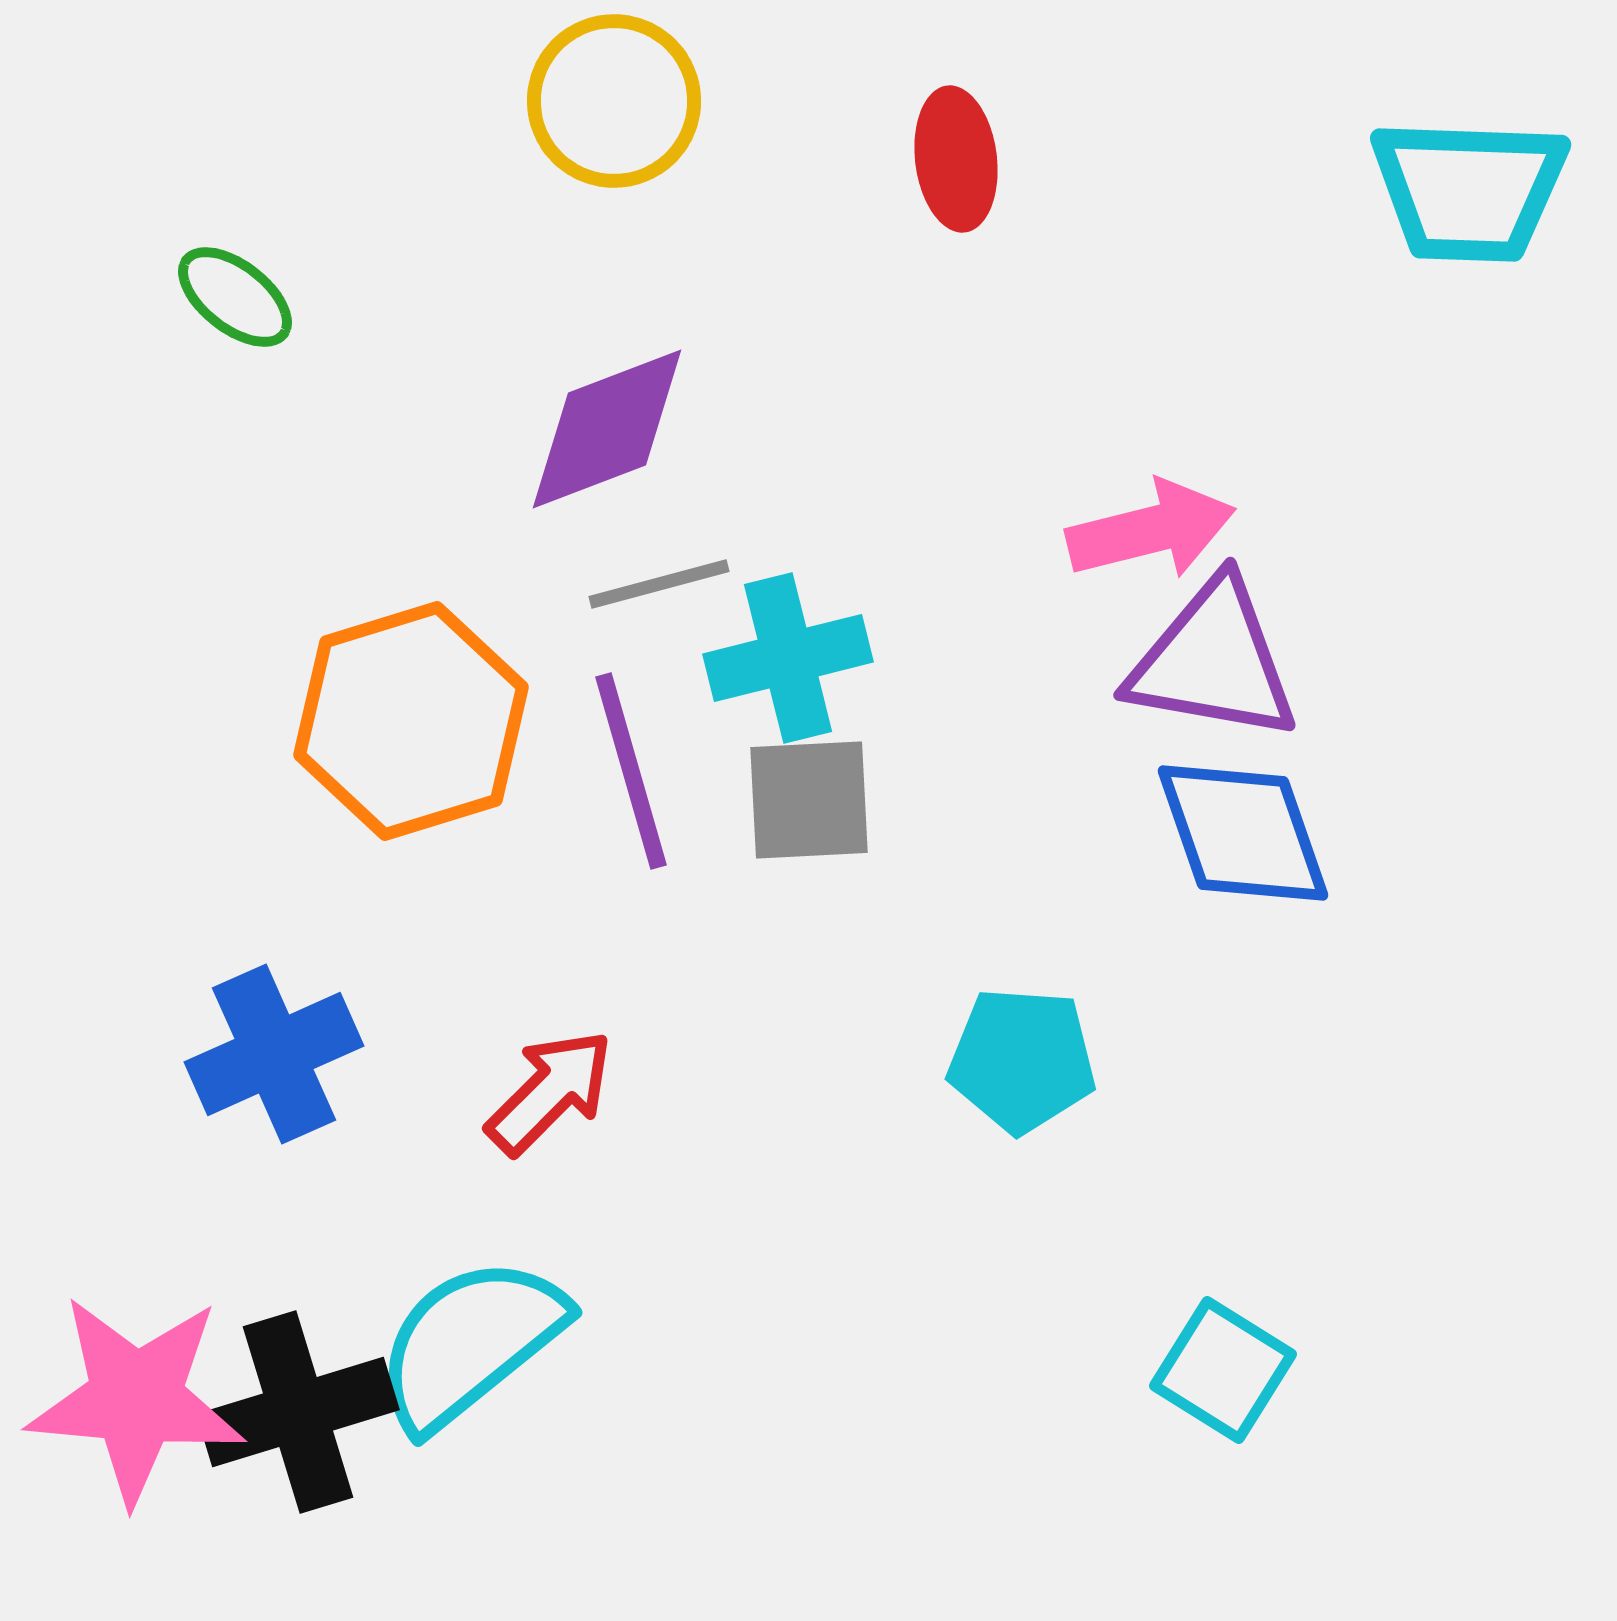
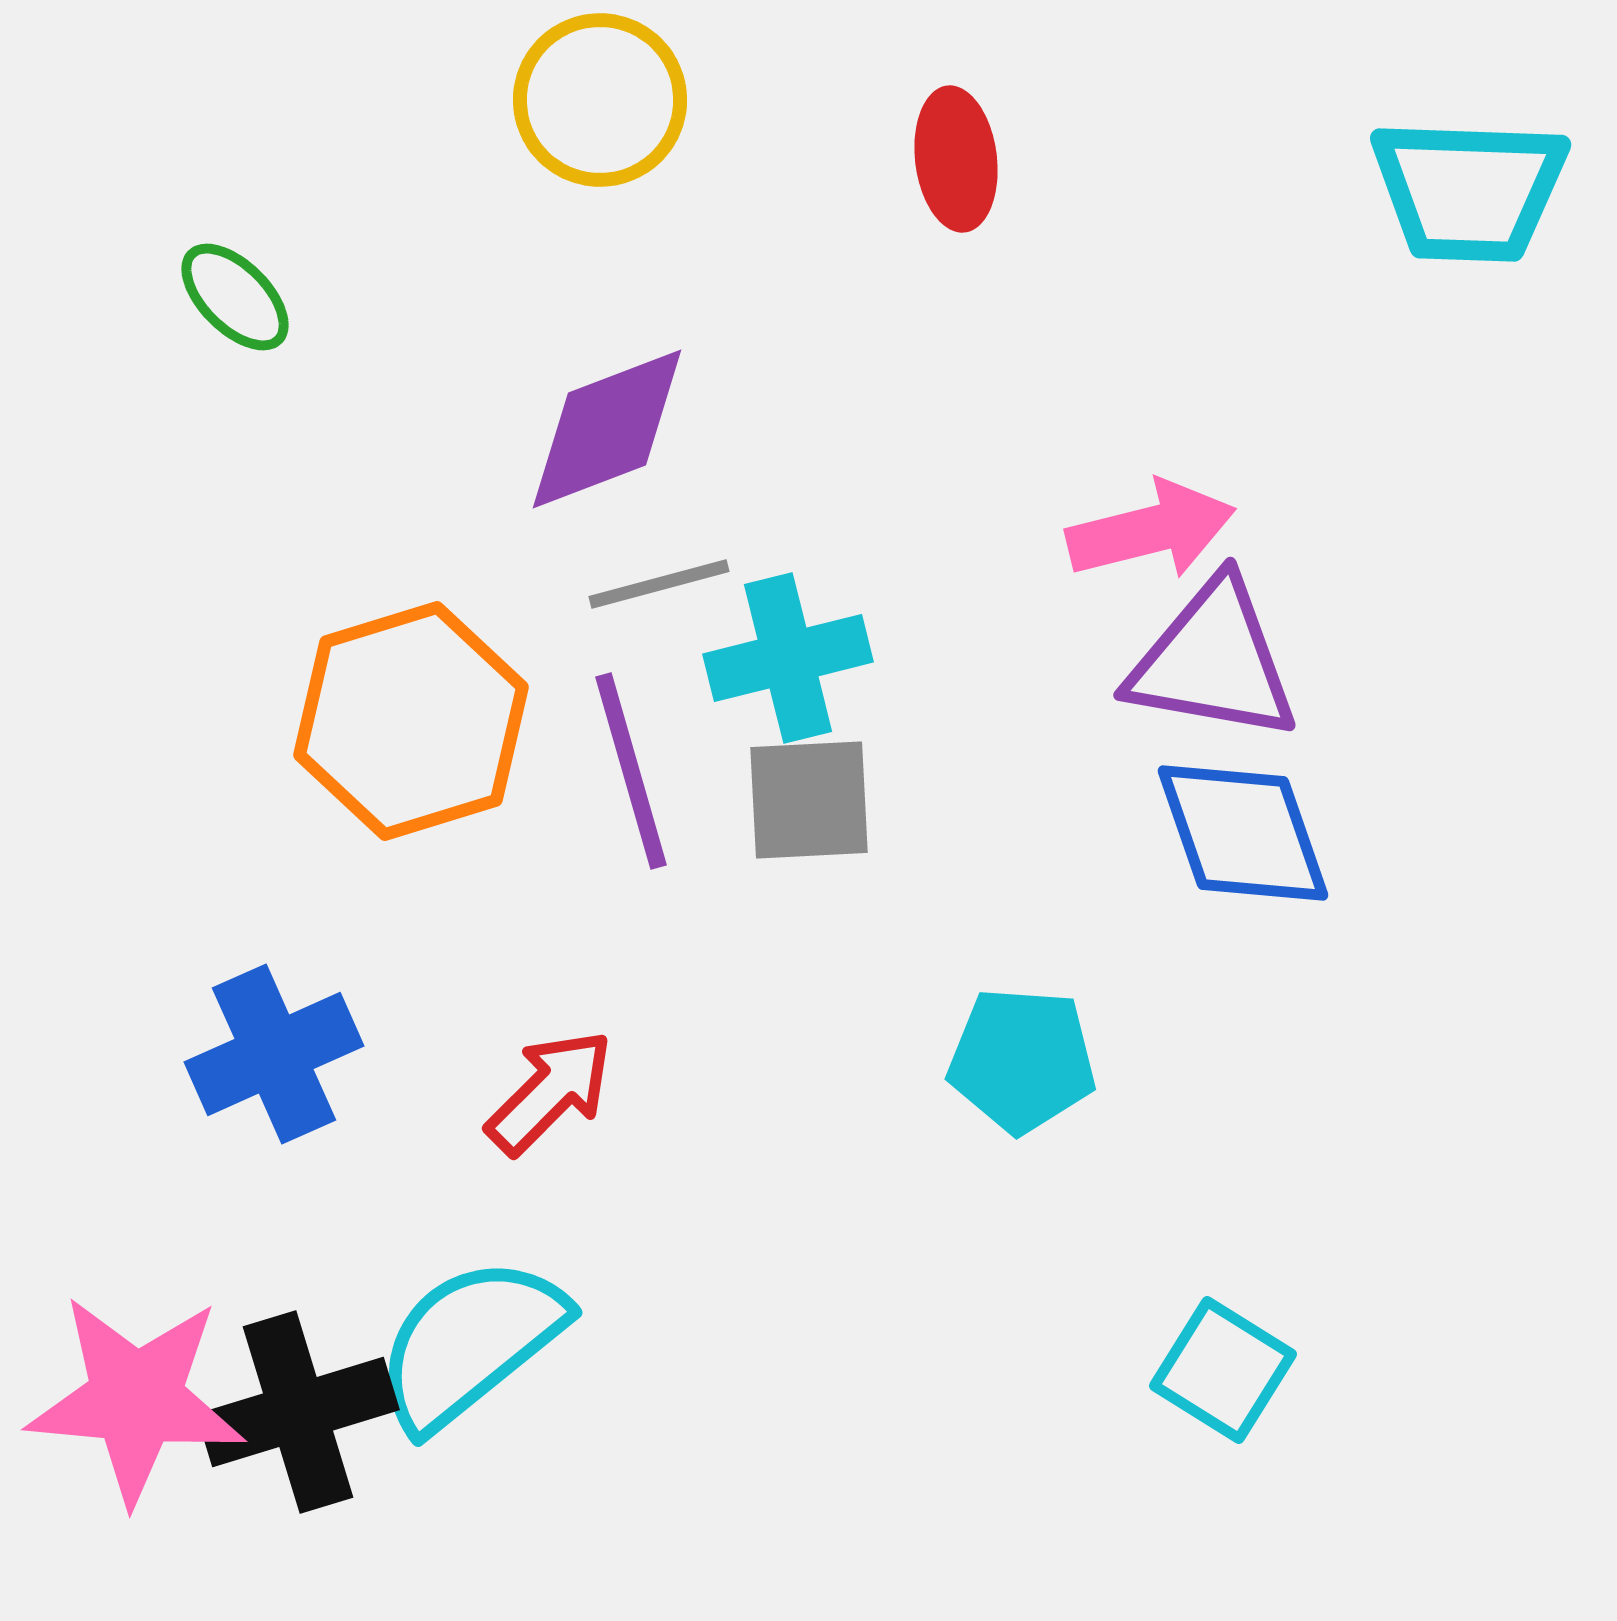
yellow circle: moved 14 px left, 1 px up
green ellipse: rotated 7 degrees clockwise
